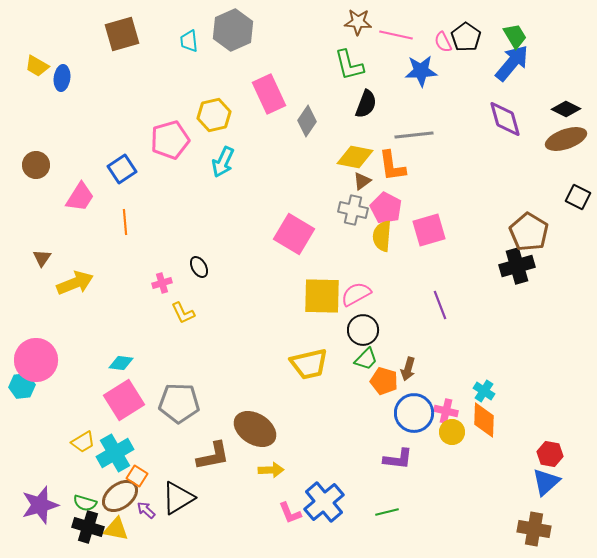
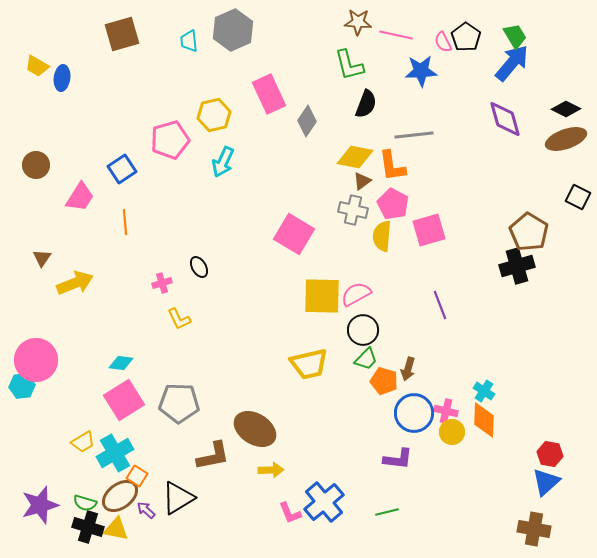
pink pentagon at (386, 208): moved 7 px right, 4 px up
yellow L-shape at (183, 313): moved 4 px left, 6 px down
